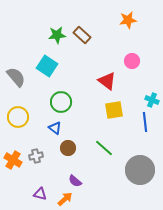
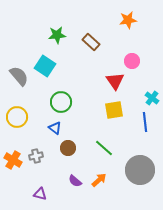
brown rectangle: moved 9 px right, 7 px down
cyan square: moved 2 px left
gray semicircle: moved 3 px right, 1 px up
red triangle: moved 8 px right; rotated 18 degrees clockwise
cyan cross: moved 2 px up; rotated 16 degrees clockwise
yellow circle: moved 1 px left
orange arrow: moved 34 px right, 19 px up
